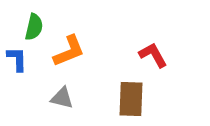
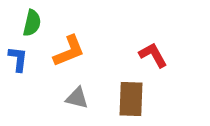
green semicircle: moved 2 px left, 4 px up
blue L-shape: moved 1 px right; rotated 8 degrees clockwise
gray triangle: moved 15 px right
